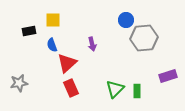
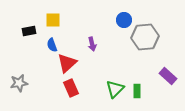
blue circle: moved 2 px left
gray hexagon: moved 1 px right, 1 px up
purple rectangle: rotated 60 degrees clockwise
